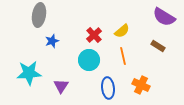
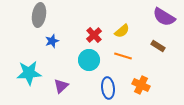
orange line: rotated 60 degrees counterclockwise
purple triangle: rotated 14 degrees clockwise
